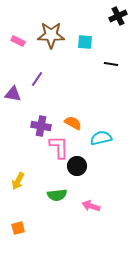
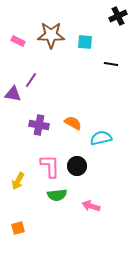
purple line: moved 6 px left, 1 px down
purple cross: moved 2 px left, 1 px up
pink L-shape: moved 9 px left, 19 px down
